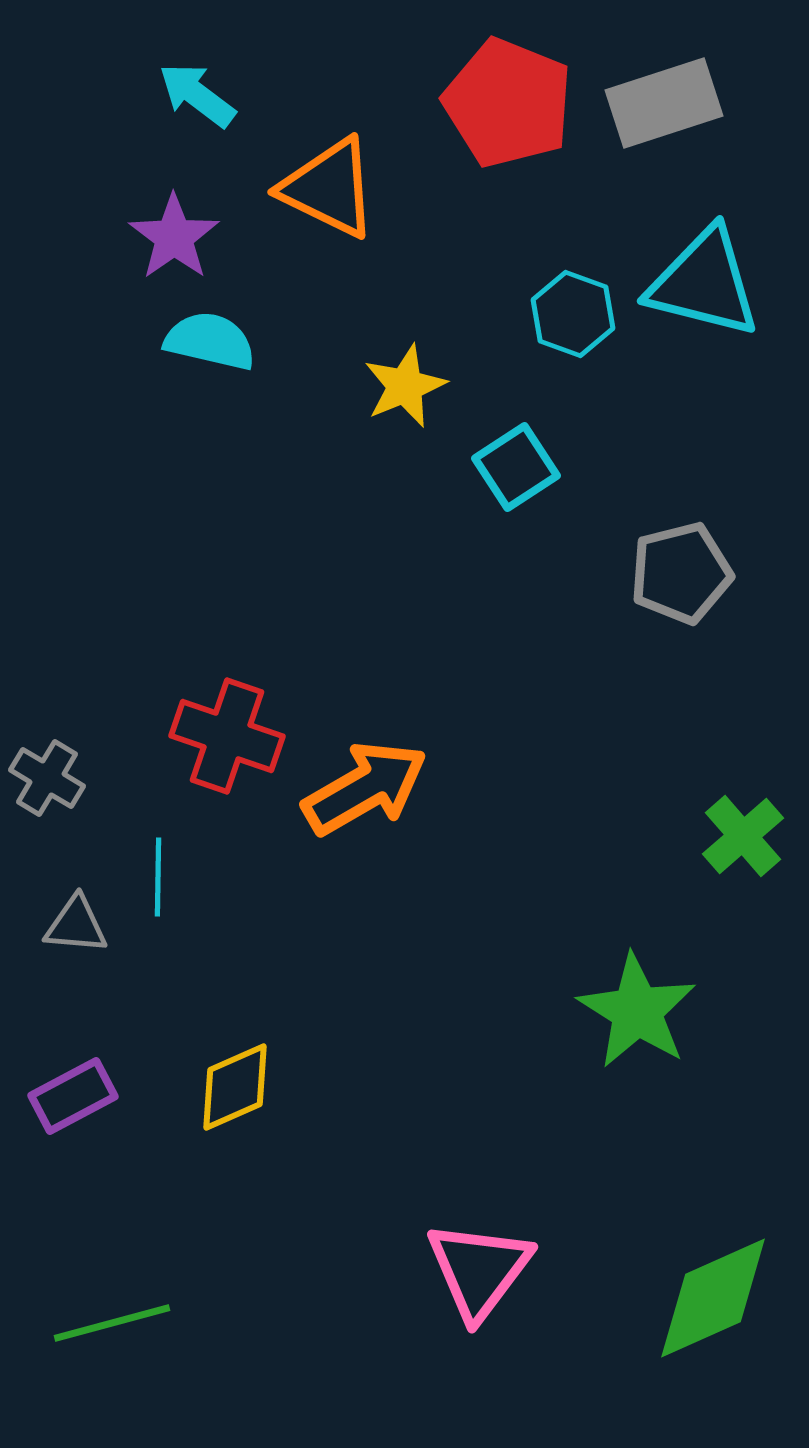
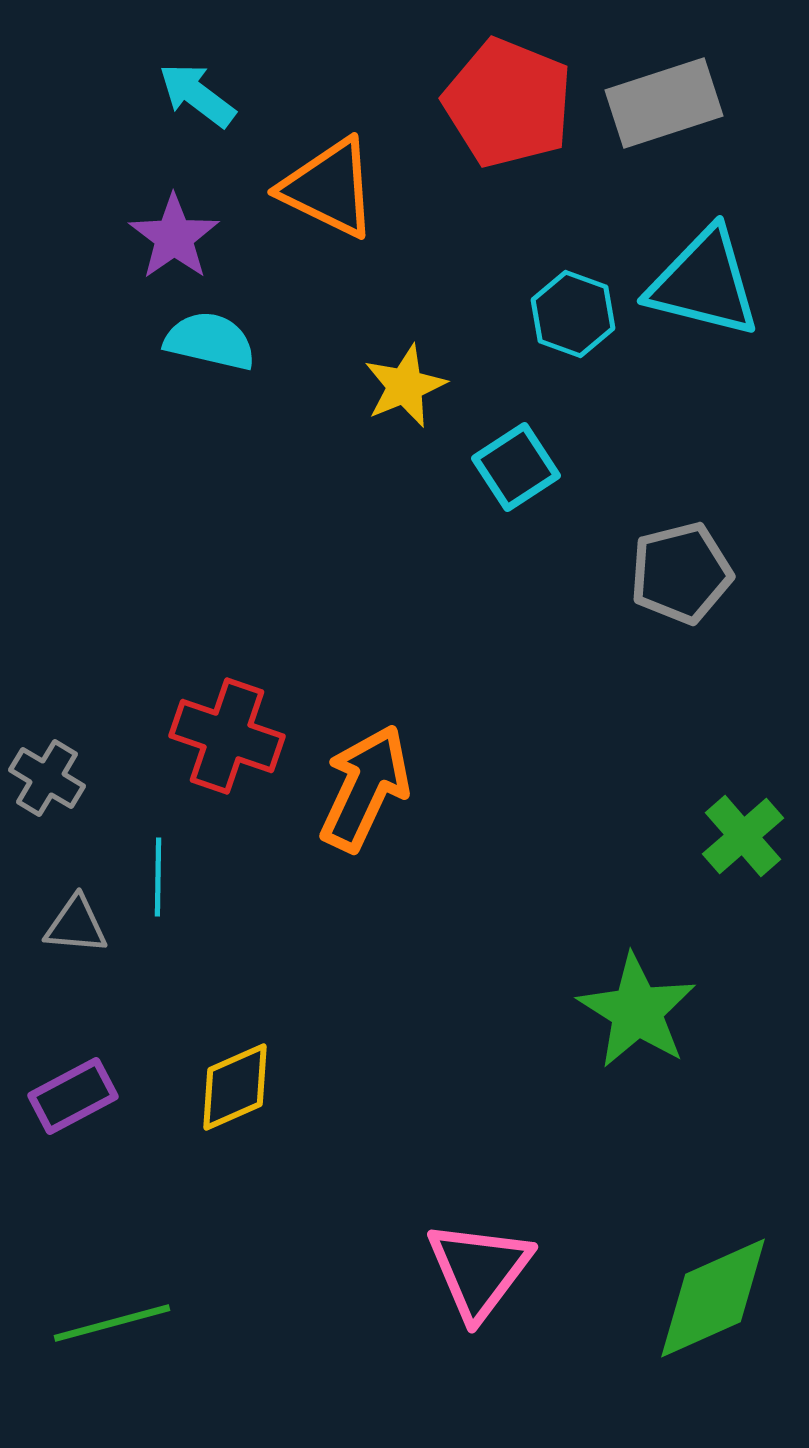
orange arrow: rotated 35 degrees counterclockwise
